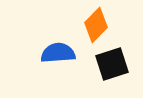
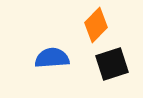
blue semicircle: moved 6 px left, 5 px down
